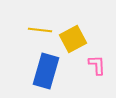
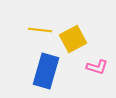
pink L-shape: moved 2 px down; rotated 110 degrees clockwise
